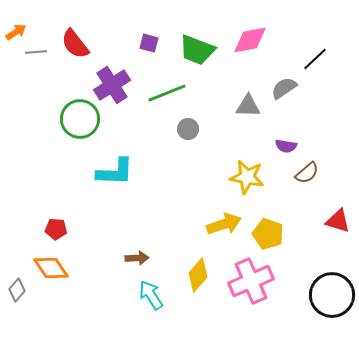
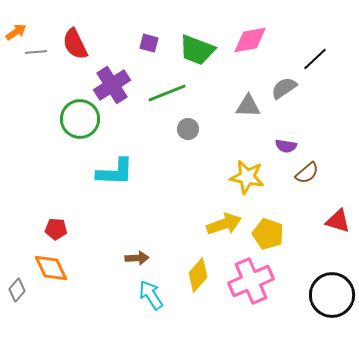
red semicircle: rotated 12 degrees clockwise
orange diamond: rotated 9 degrees clockwise
